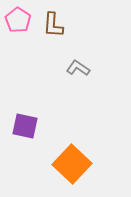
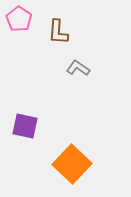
pink pentagon: moved 1 px right, 1 px up
brown L-shape: moved 5 px right, 7 px down
